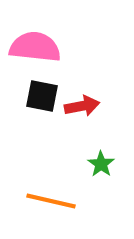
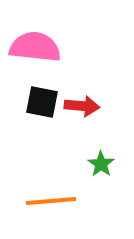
black square: moved 6 px down
red arrow: rotated 16 degrees clockwise
orange line: rotated 18 degrees counterclockwise
